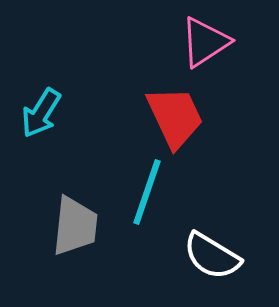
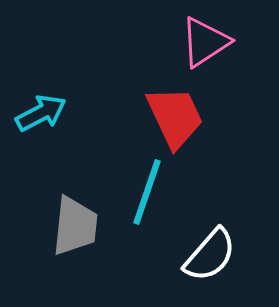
cyan arrow: rotated 150 degrees counterclockwise
white semicircle: moved 2 px left, 1 px up; rotated 80 degrees counterclockwise
